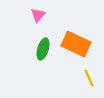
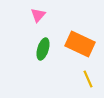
orange rectangle: moved 4 px right
yellow line: moved 1 px left, 1 px down
